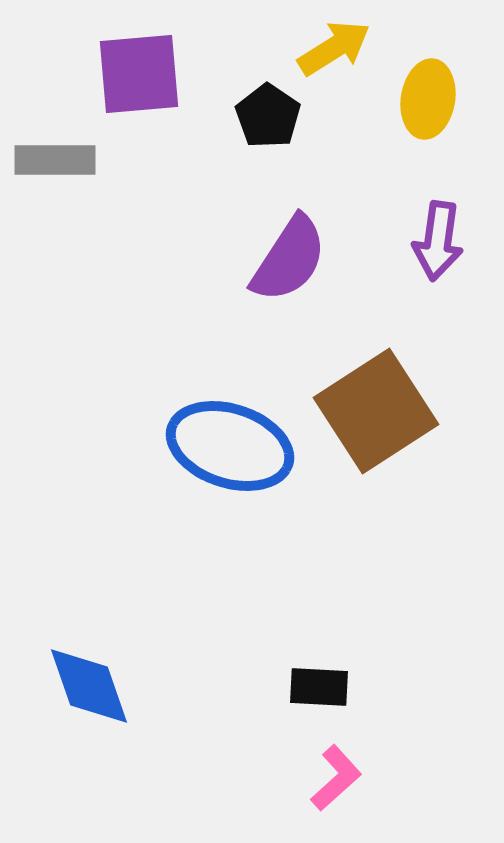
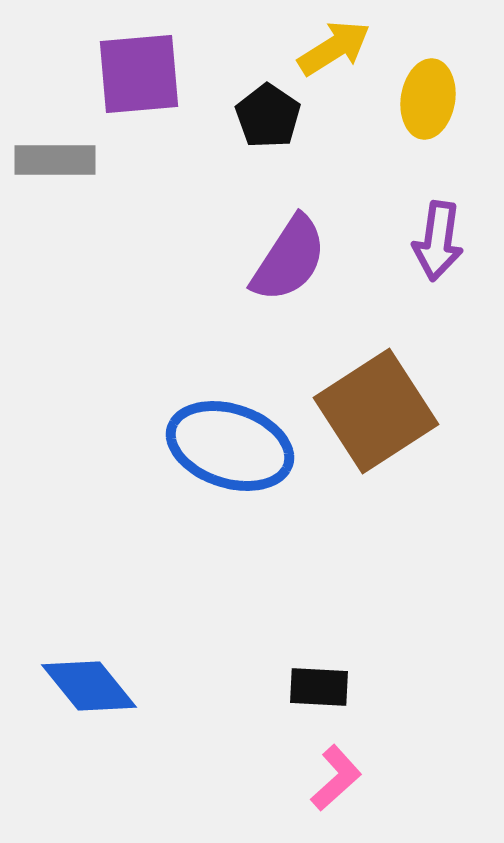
blue diamond: rotated 20 degrees counterclockwise
